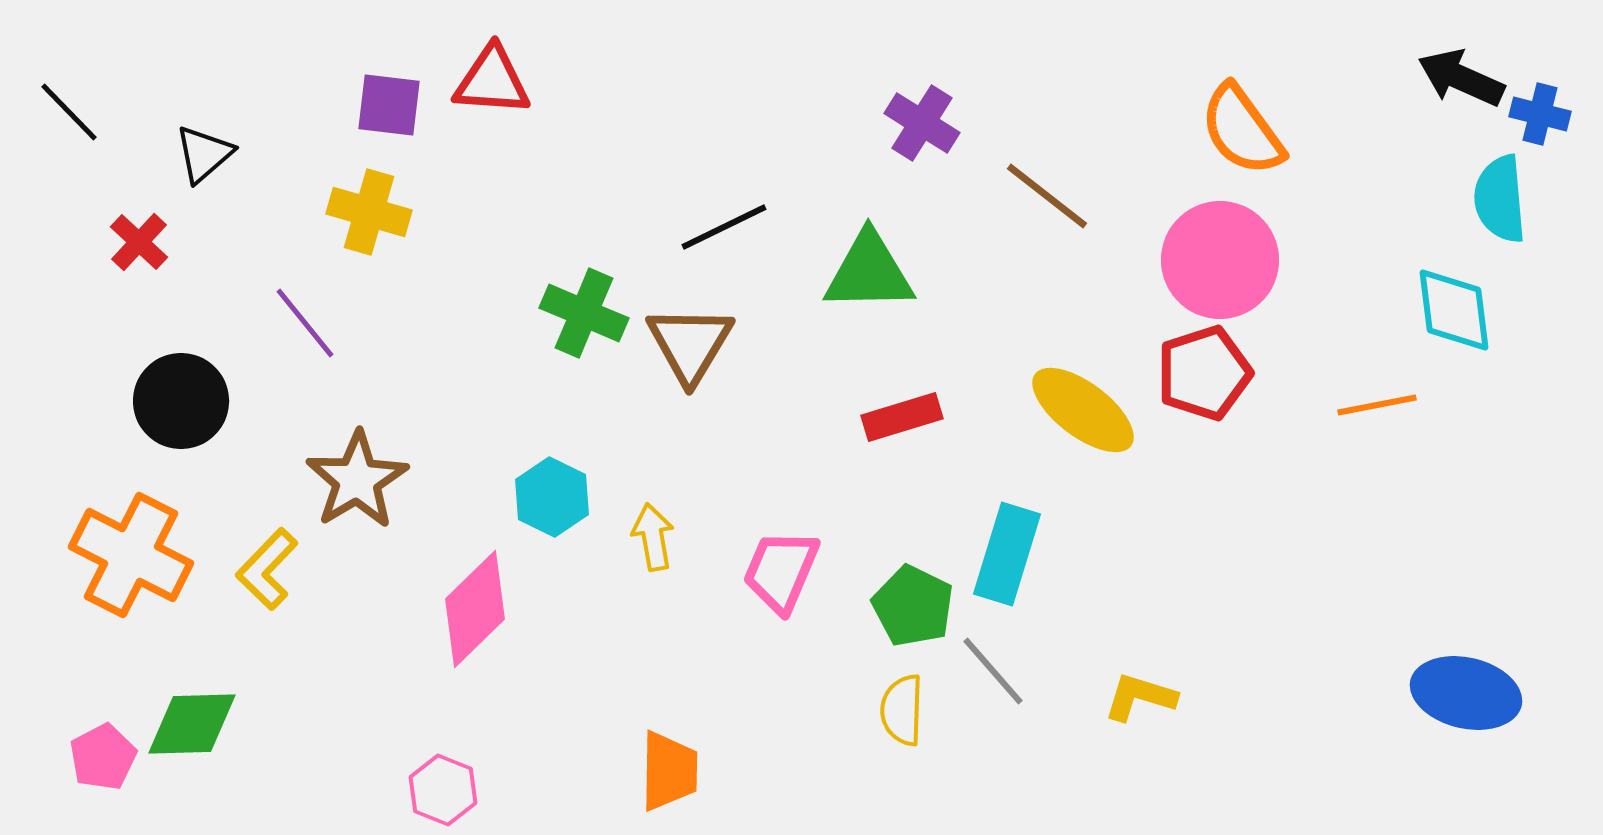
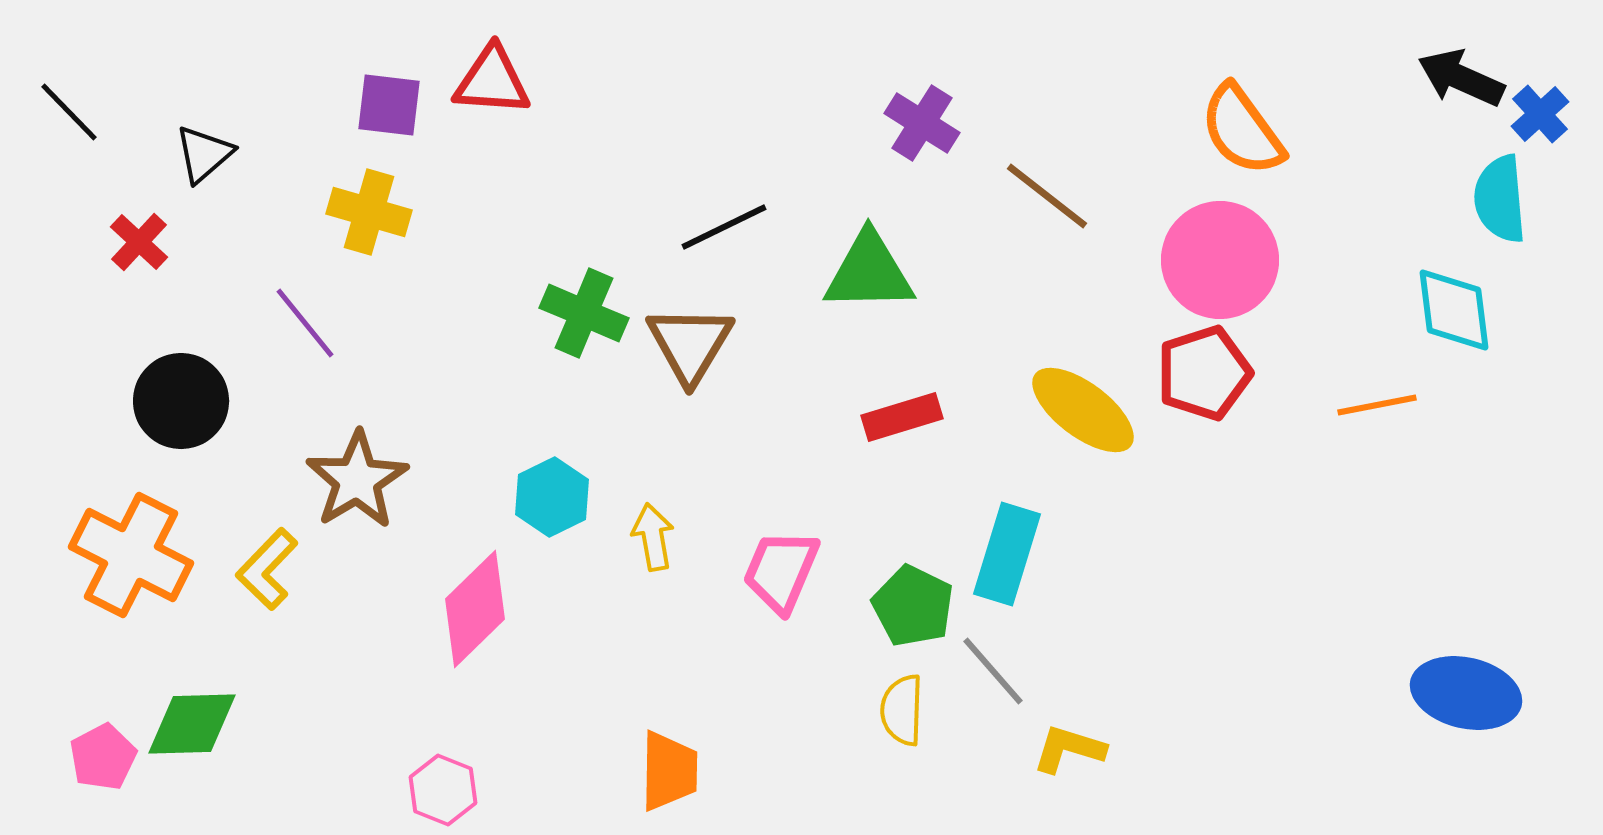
blue cross at (1540, 114): rotated 34 degrees clockwise
cyan hexagon at (552, 497): rotated 8 degrees clockwise
yellow L-shape at (1140, 697): moved 71 px left, 52 px down
